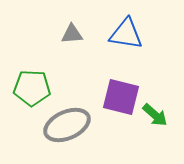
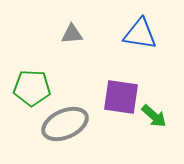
blue triangle: moved 14 px right
purple square: rotated 6 degrees counterclockwise
green arrow: moved 1 px left, 1 px down
gray ellipse: moved 2 px left, 1 px up
